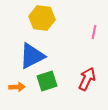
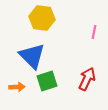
blue triangle: rotated 48 degrees counterclockwise
